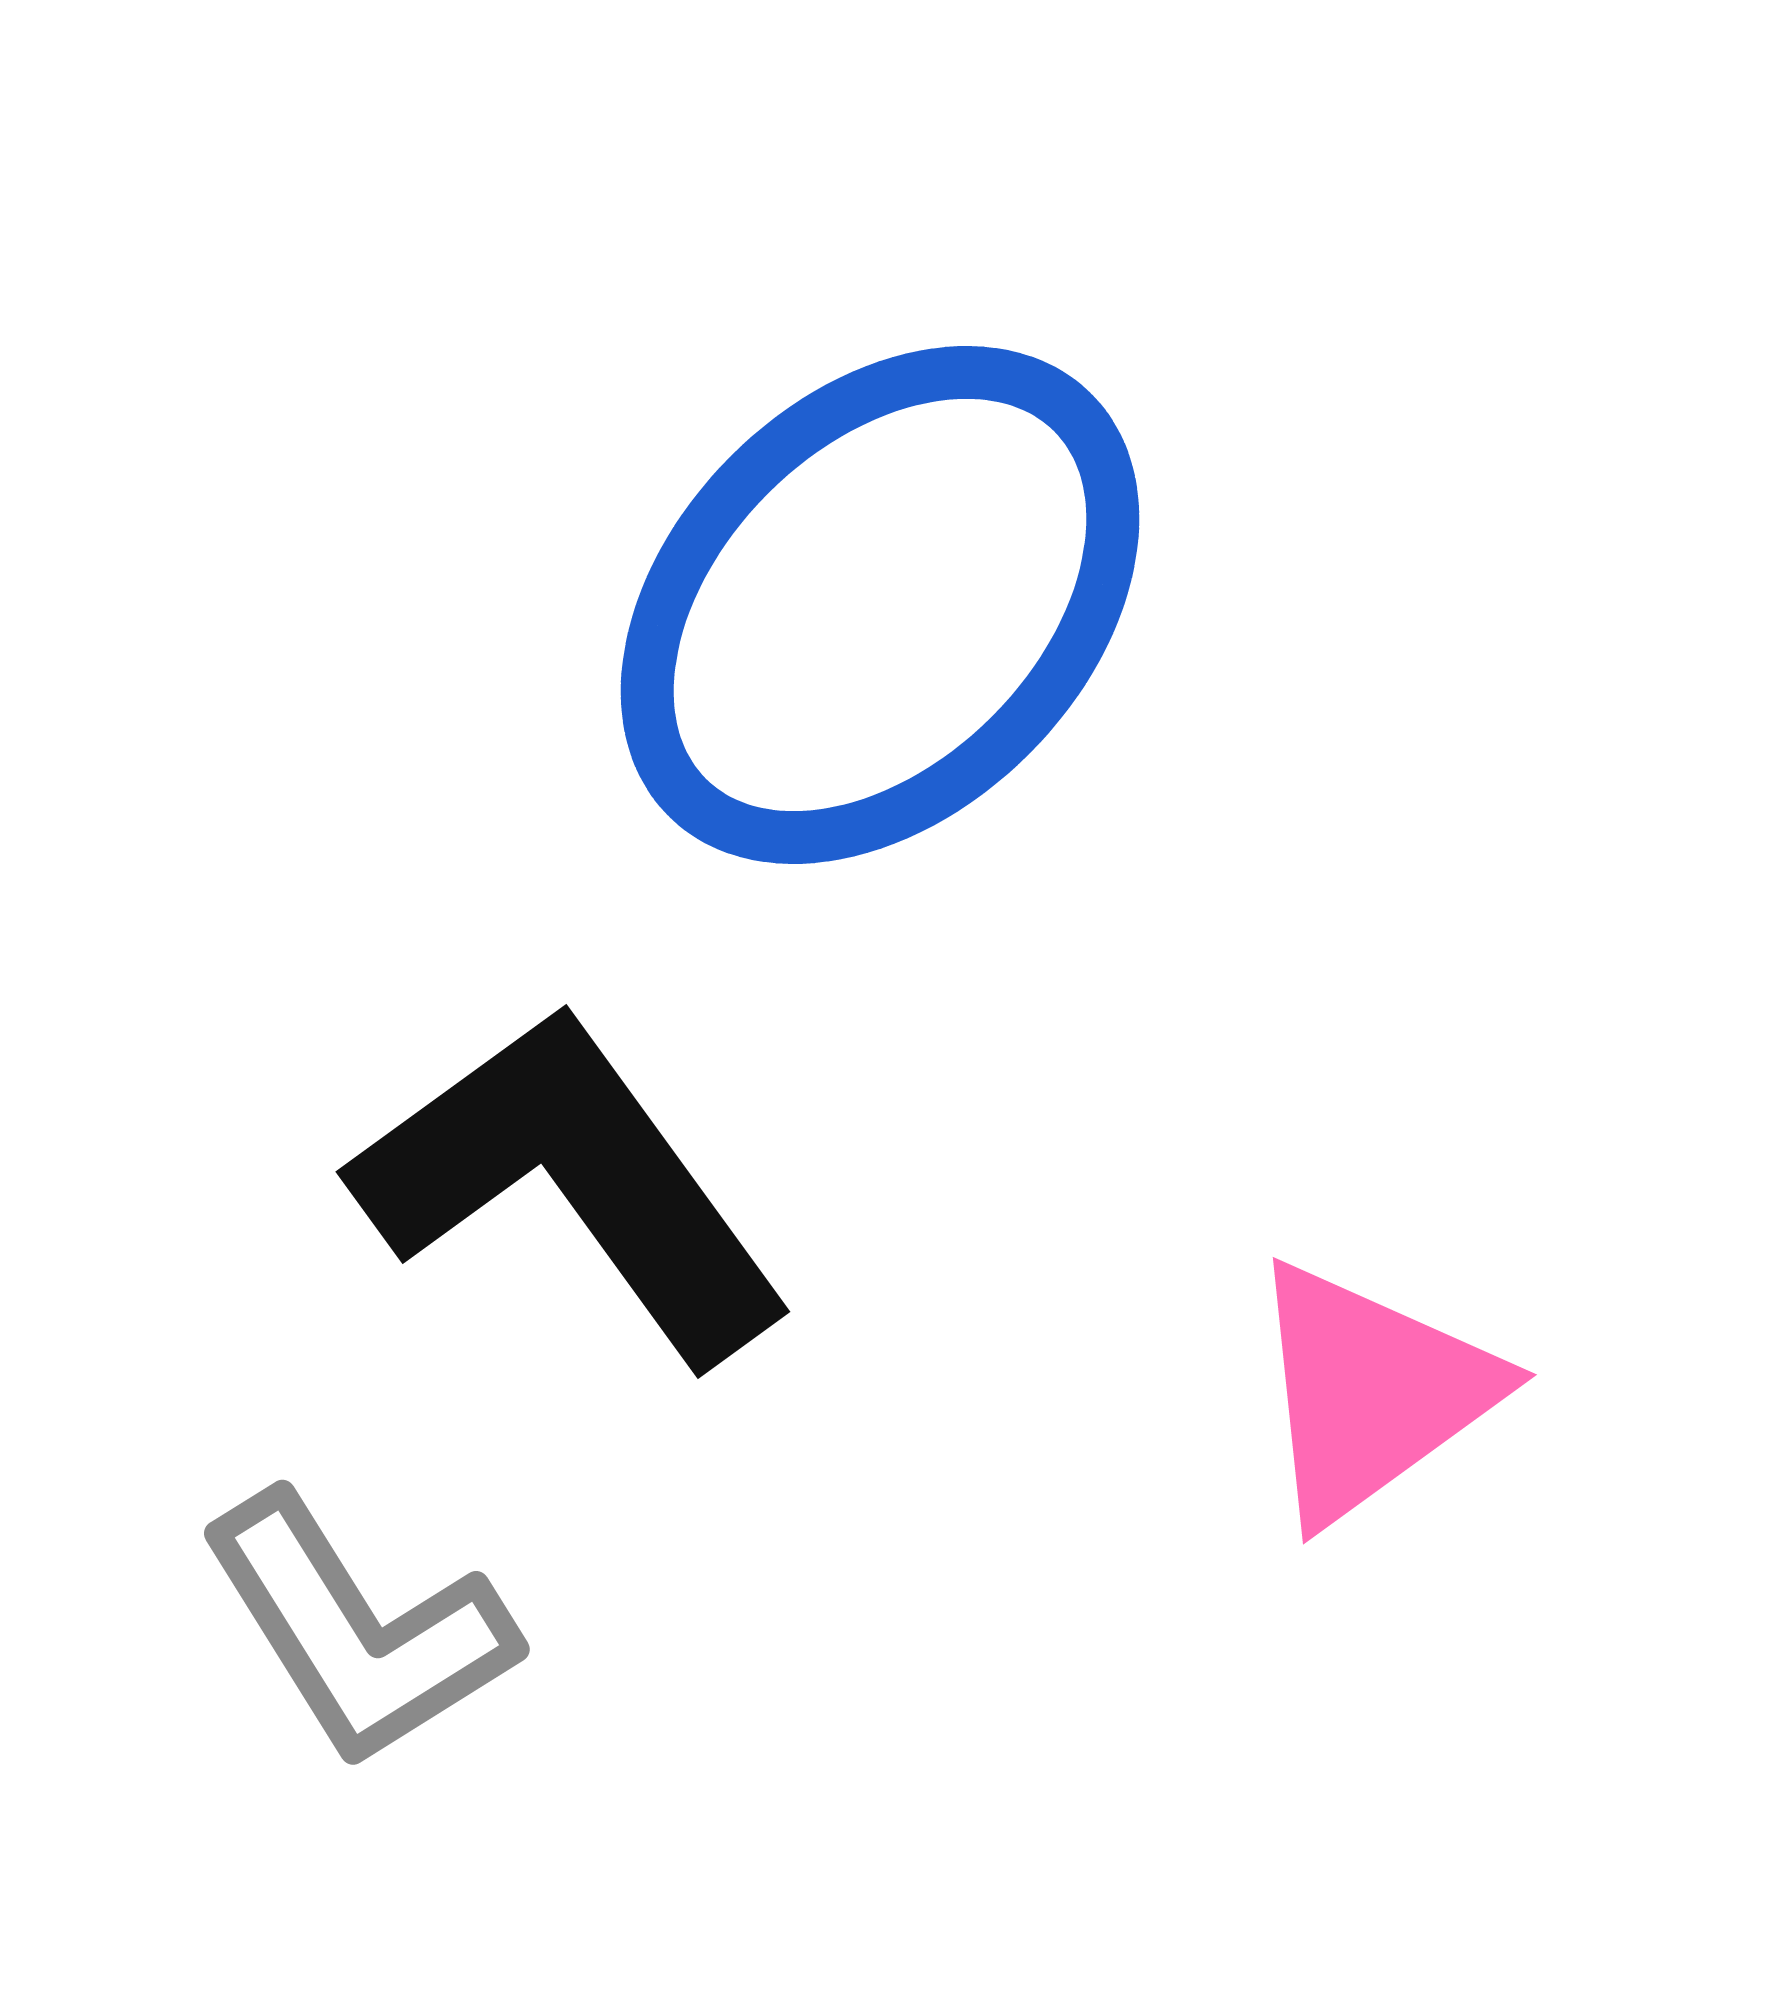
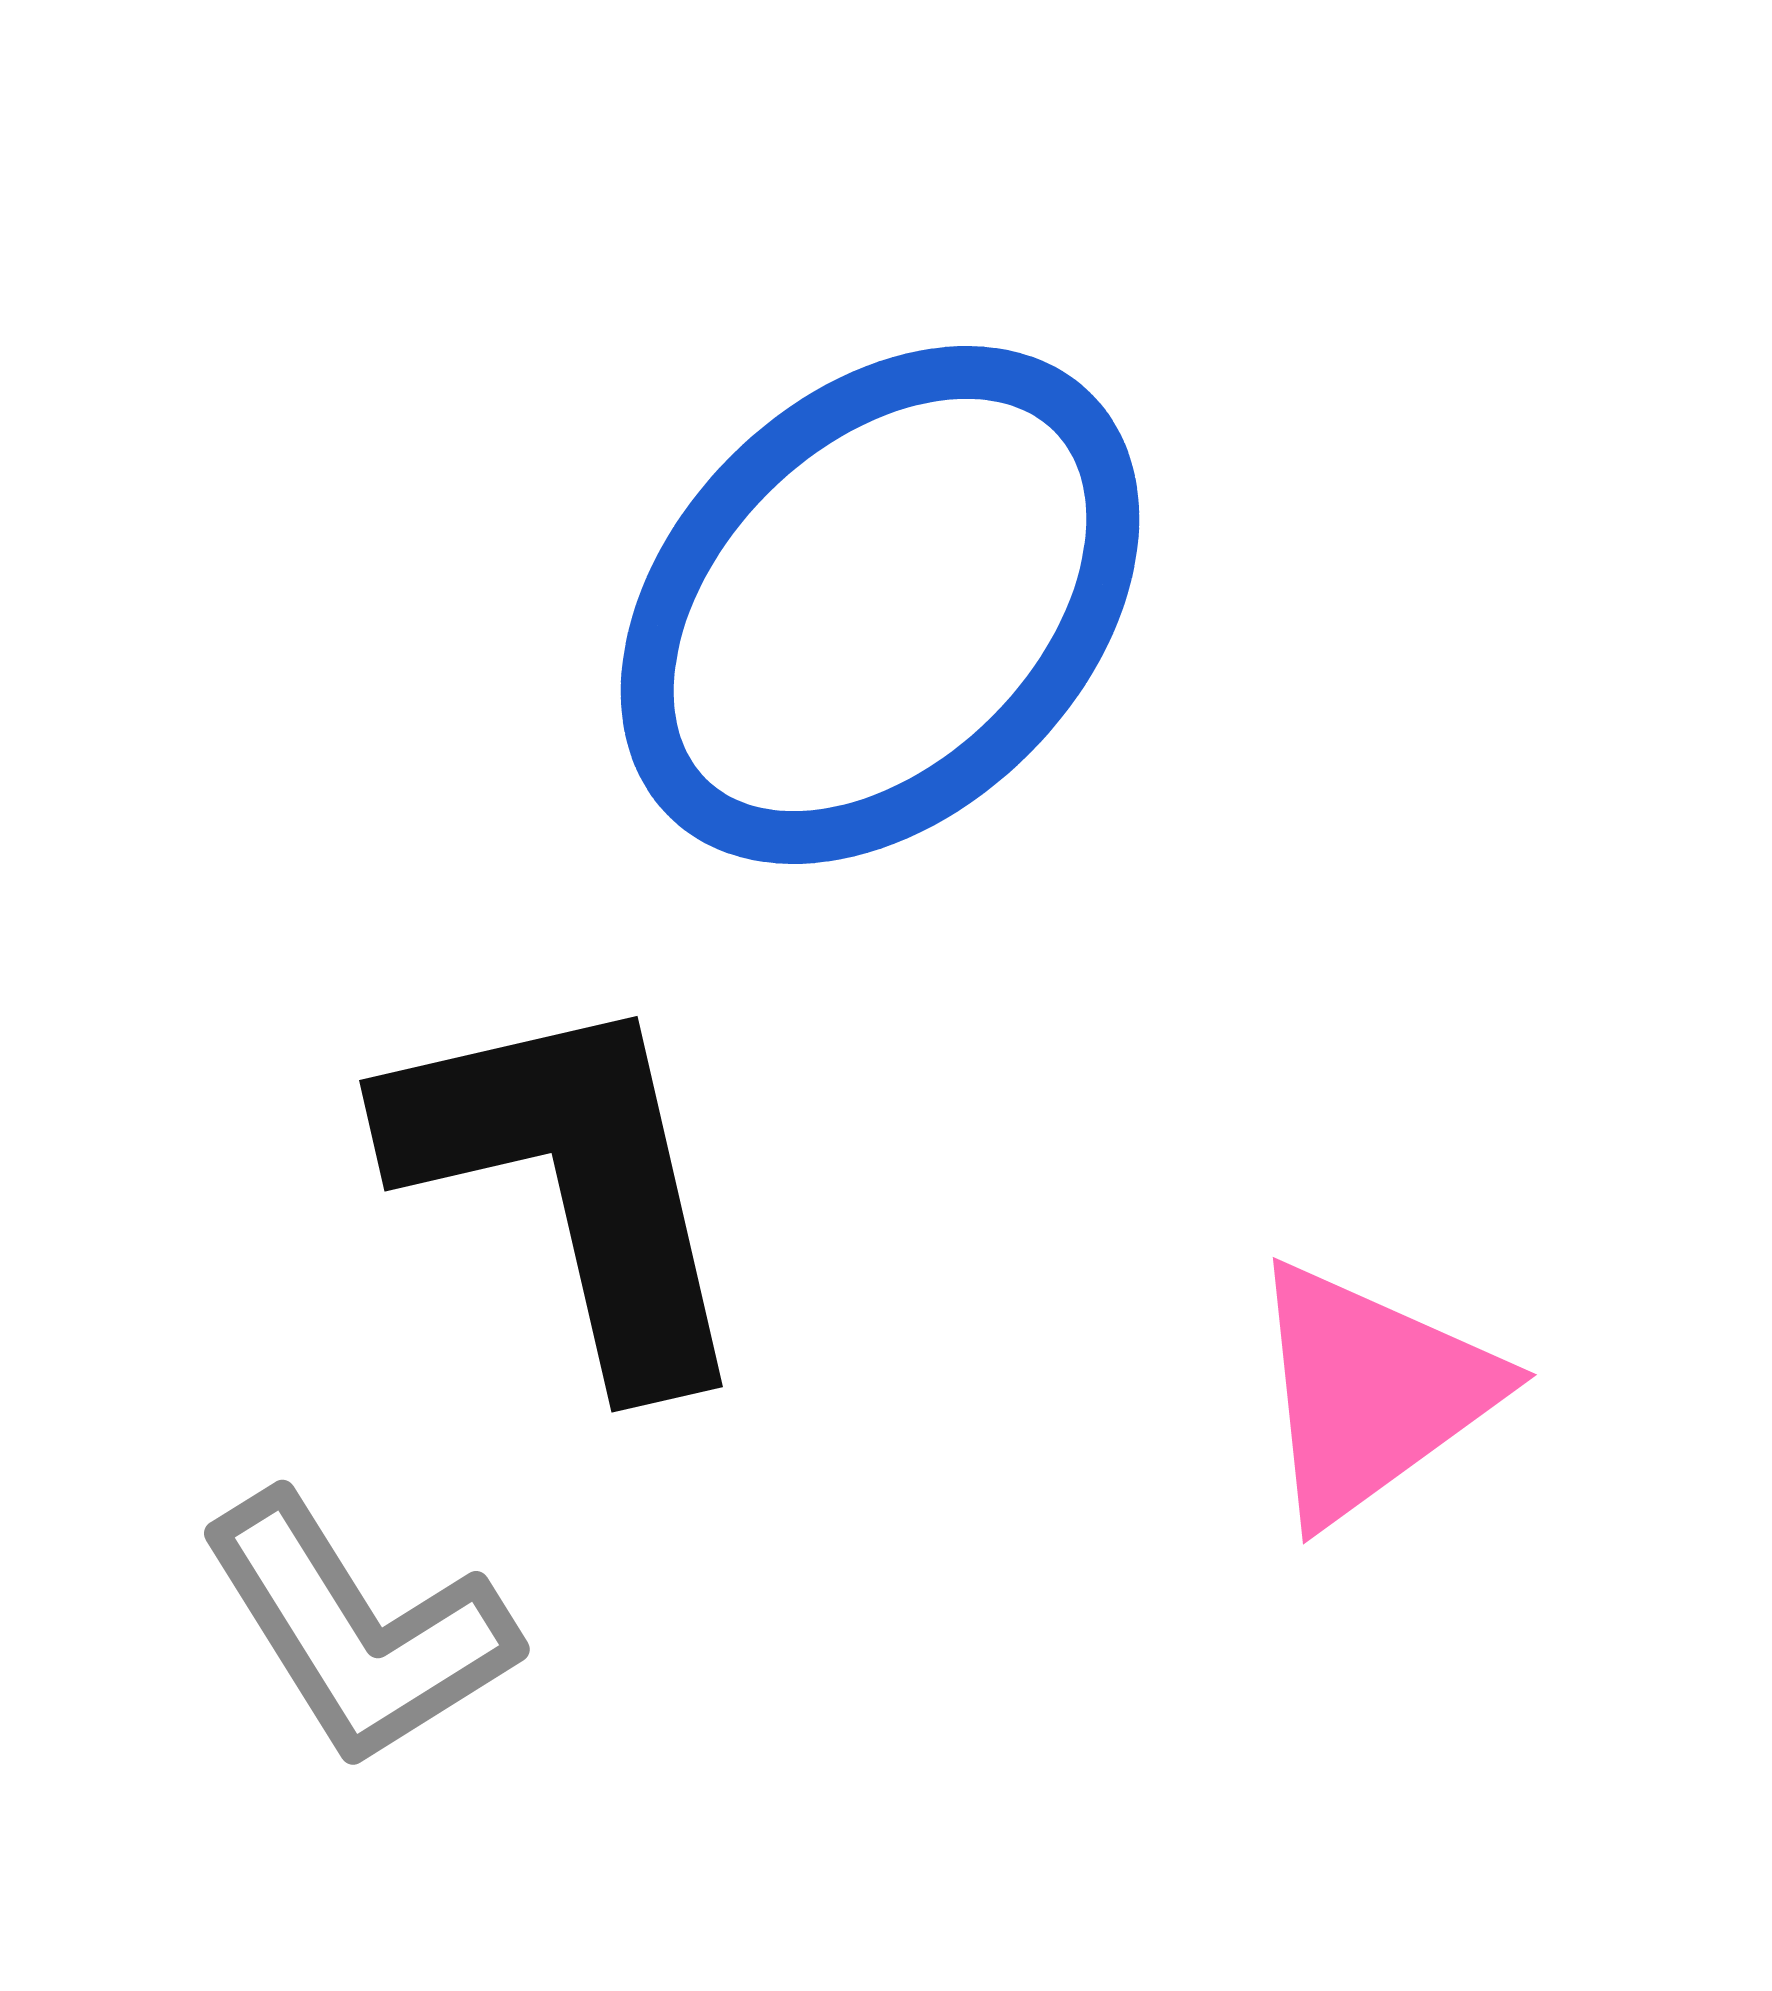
black L-shape: rotated 23 degrees clockwise
